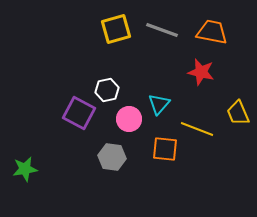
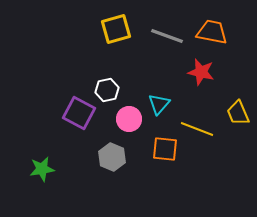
gray line: moved 5 px right, 6 px down
gray hexagon: rotated 16 degrees clockwise
green star: moved 17 px right
